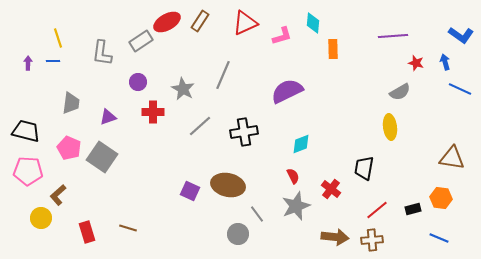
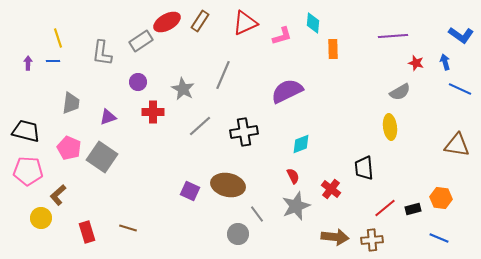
brown triangle at (452, 158): moved 5 px right, 13 px up
black trapezoid at (364, 168): rotated 15 degrees counterclockwise
red line at (377, 210): moved 8 px right, 2 px up
